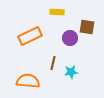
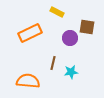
yellow rectangle: rotated 24 degrees clockwise
orange rectangle: moved 3 px up
